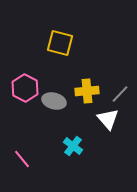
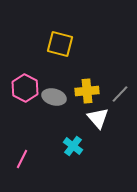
yellow square: moved 1 px down
gray ellipse: moved 4 px up
white triangle: moved 10 px left, 1 px up
pink line: rotated 66 degrees clockwise
